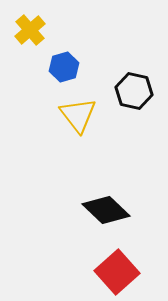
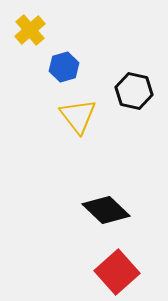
yellow triangle: moved 1 px down
